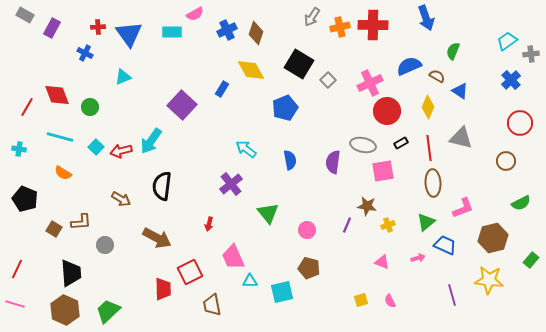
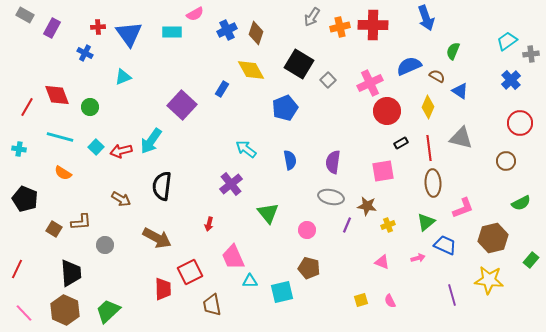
gray ellipse at (363, 145): moved 32 px left, 52 px down
pink line at (15, 304): moved 9 px right, 9 px down; rotated 30 degrees clockwise
